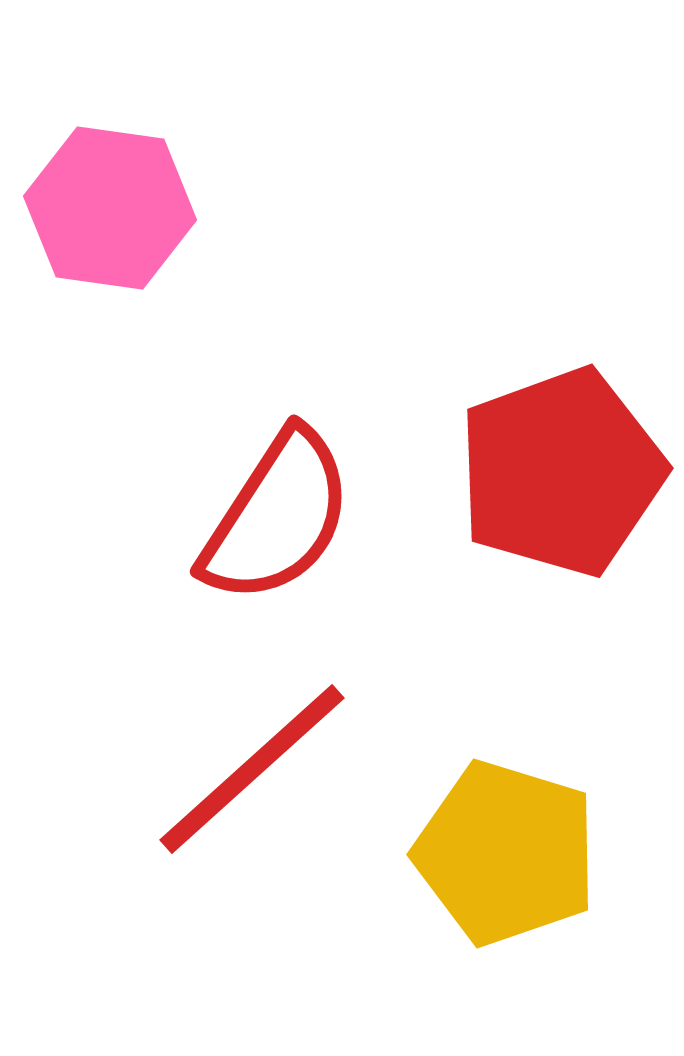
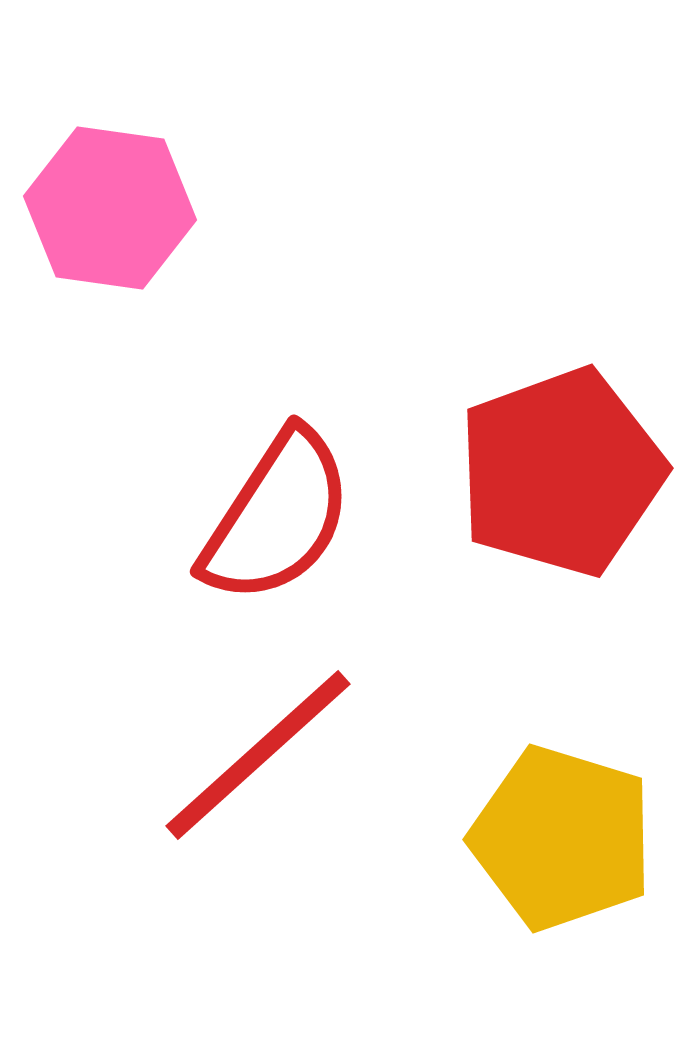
red line: moved 6 px right, 14 px up
yellow pentagon: moved 56 px right, 15 px up
